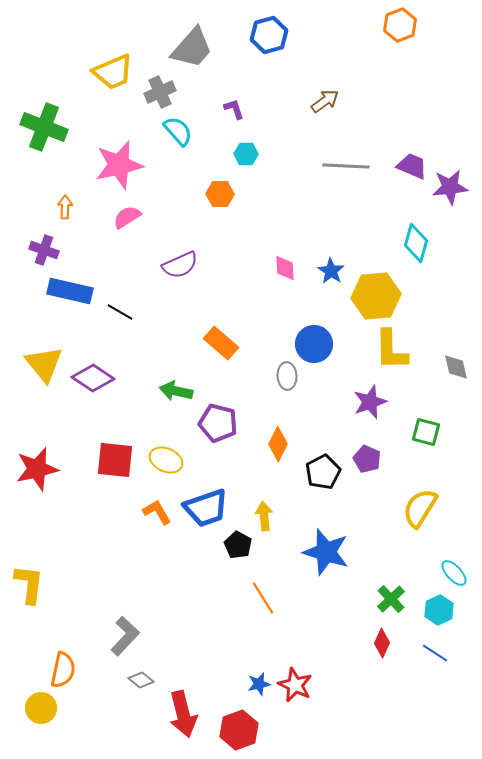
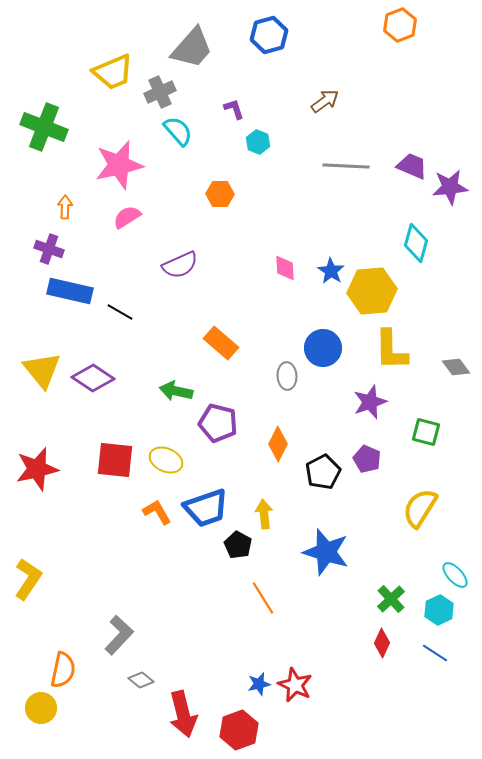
cyan hexagon at (246, 154): moved 12 px right, 12 px up; rotated 20 degrees clockwise
purple cross at (44, 250): moved 5 px right, 1 px up
yellow hexagon at (376, 296): moved 4 px left, 5 px up
blue circle at (314, 344): moved 9 px right, 4 px down
yellow triangle at (44, 364): moved 2 px left, 6 px down
gray diamond at (456, 367): rotated 24 degrees counterclockwise
yellow arrow at (264, 516): moved 2 px up
cyan ellipse at (454, 573): moved 1 px right, 2 px down
yellow L-shape at (29, 584): moved 1 px left, 5 px up; rotated 27 degrees clockwise
gray L-shape at (125, 636): moved 6 px left, 1 px up
